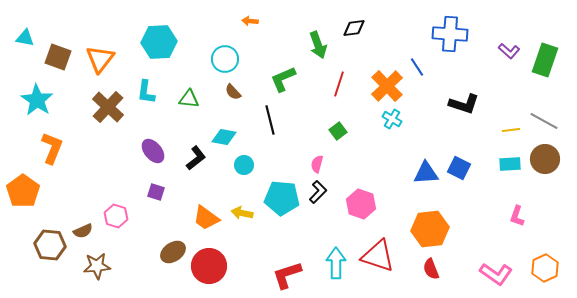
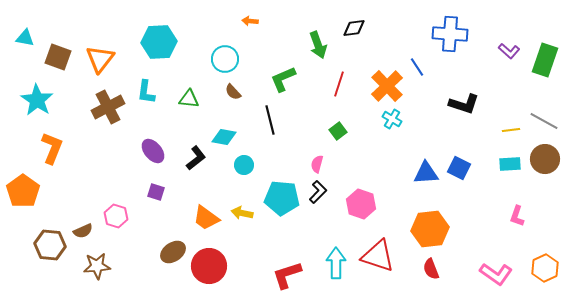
brown cross at (108, 107): rotated 20 degrees clockwise
